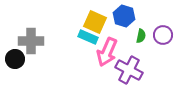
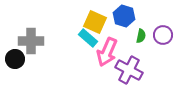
cyan rectangle: moved 1 px down; rotated 18 degrees clockwise
